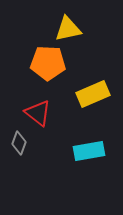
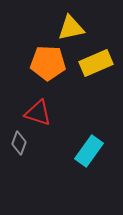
yellow triangle: moved 3 px right, 1 px up
yellow rectangle: moved 3 px right, 31 px up
red triangle: rotated 20 degrees counterclockwise
cyan rectangle: rotated 44 degrees counterclockwise
